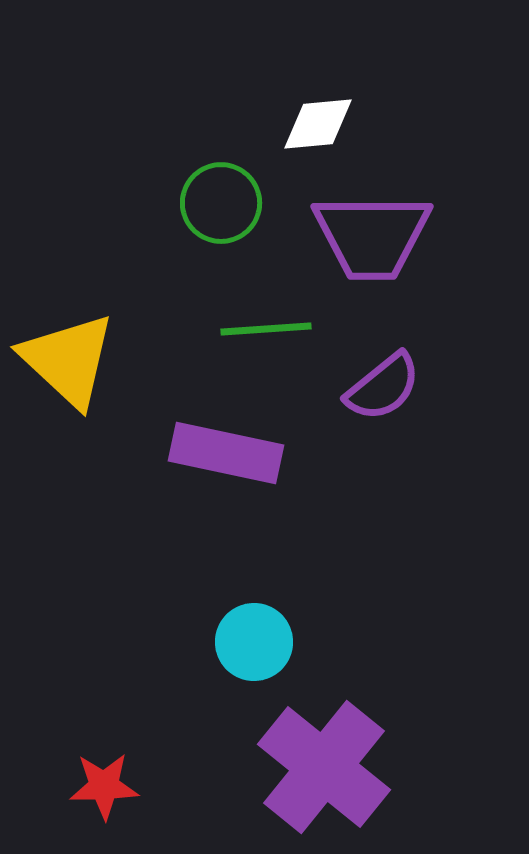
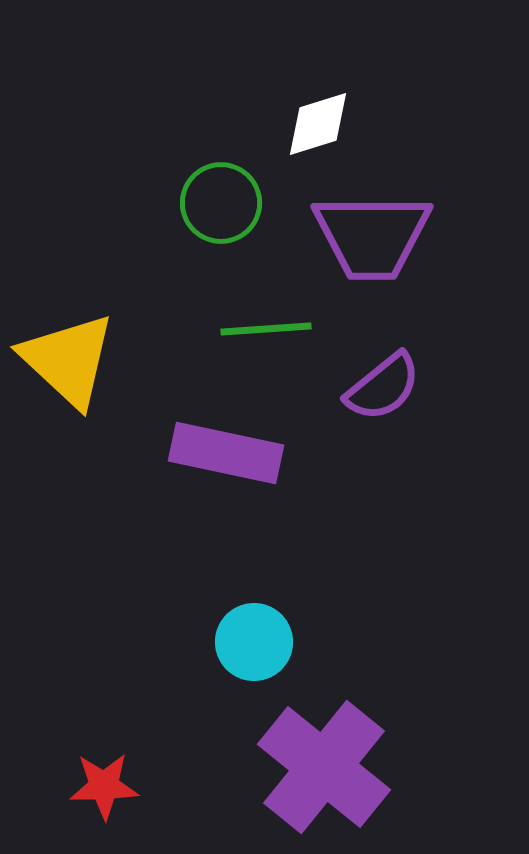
white diamond: rotated 12 degrees counterclockwise
